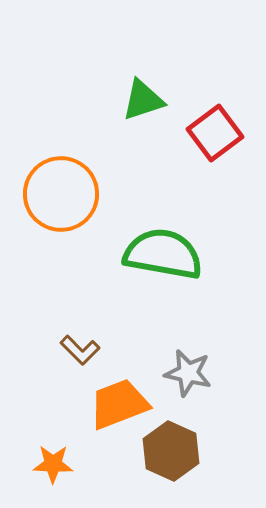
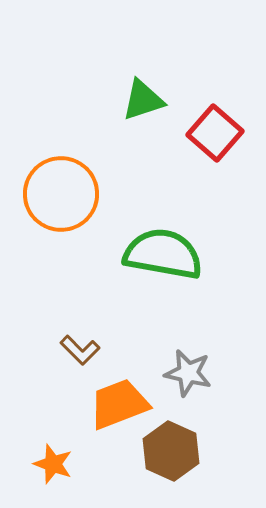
red square: rotated 12 degrees counterclockwise
orange star: rotated 18 degrees clockwise
